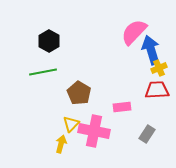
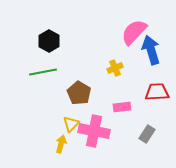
yellow cross: moved 44 px left
red trapezoid: moved 2 px down
